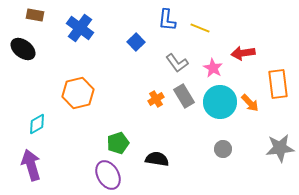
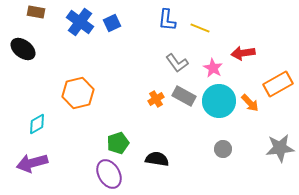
brown rectangle: moved 1 px right, 3 px up
blue cross: moved 6 px up
blue square: moved 24 px left, 19 px up; rotated 18 degrees clockwise
orange rectangle: rotated 68 degrees clockwise
gray rectangle: rotated 30 degrees counterclockwise
cyan circle: moved 1 px left, 1 px up
purple arrow: moved 1 px right, 2 px up; rotated 88 degrees counterclockwise
purple ellipse: moved 1 px right, 1 px up
